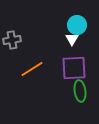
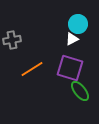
cyan circle: moved 1 px right, 1 px up
white triangle: rotated 32 degrees clockwise
purple square: moved 4 px left; rotated 20 degrees clockwise
green ellipse: rotated 30 degrees counterclockwise
